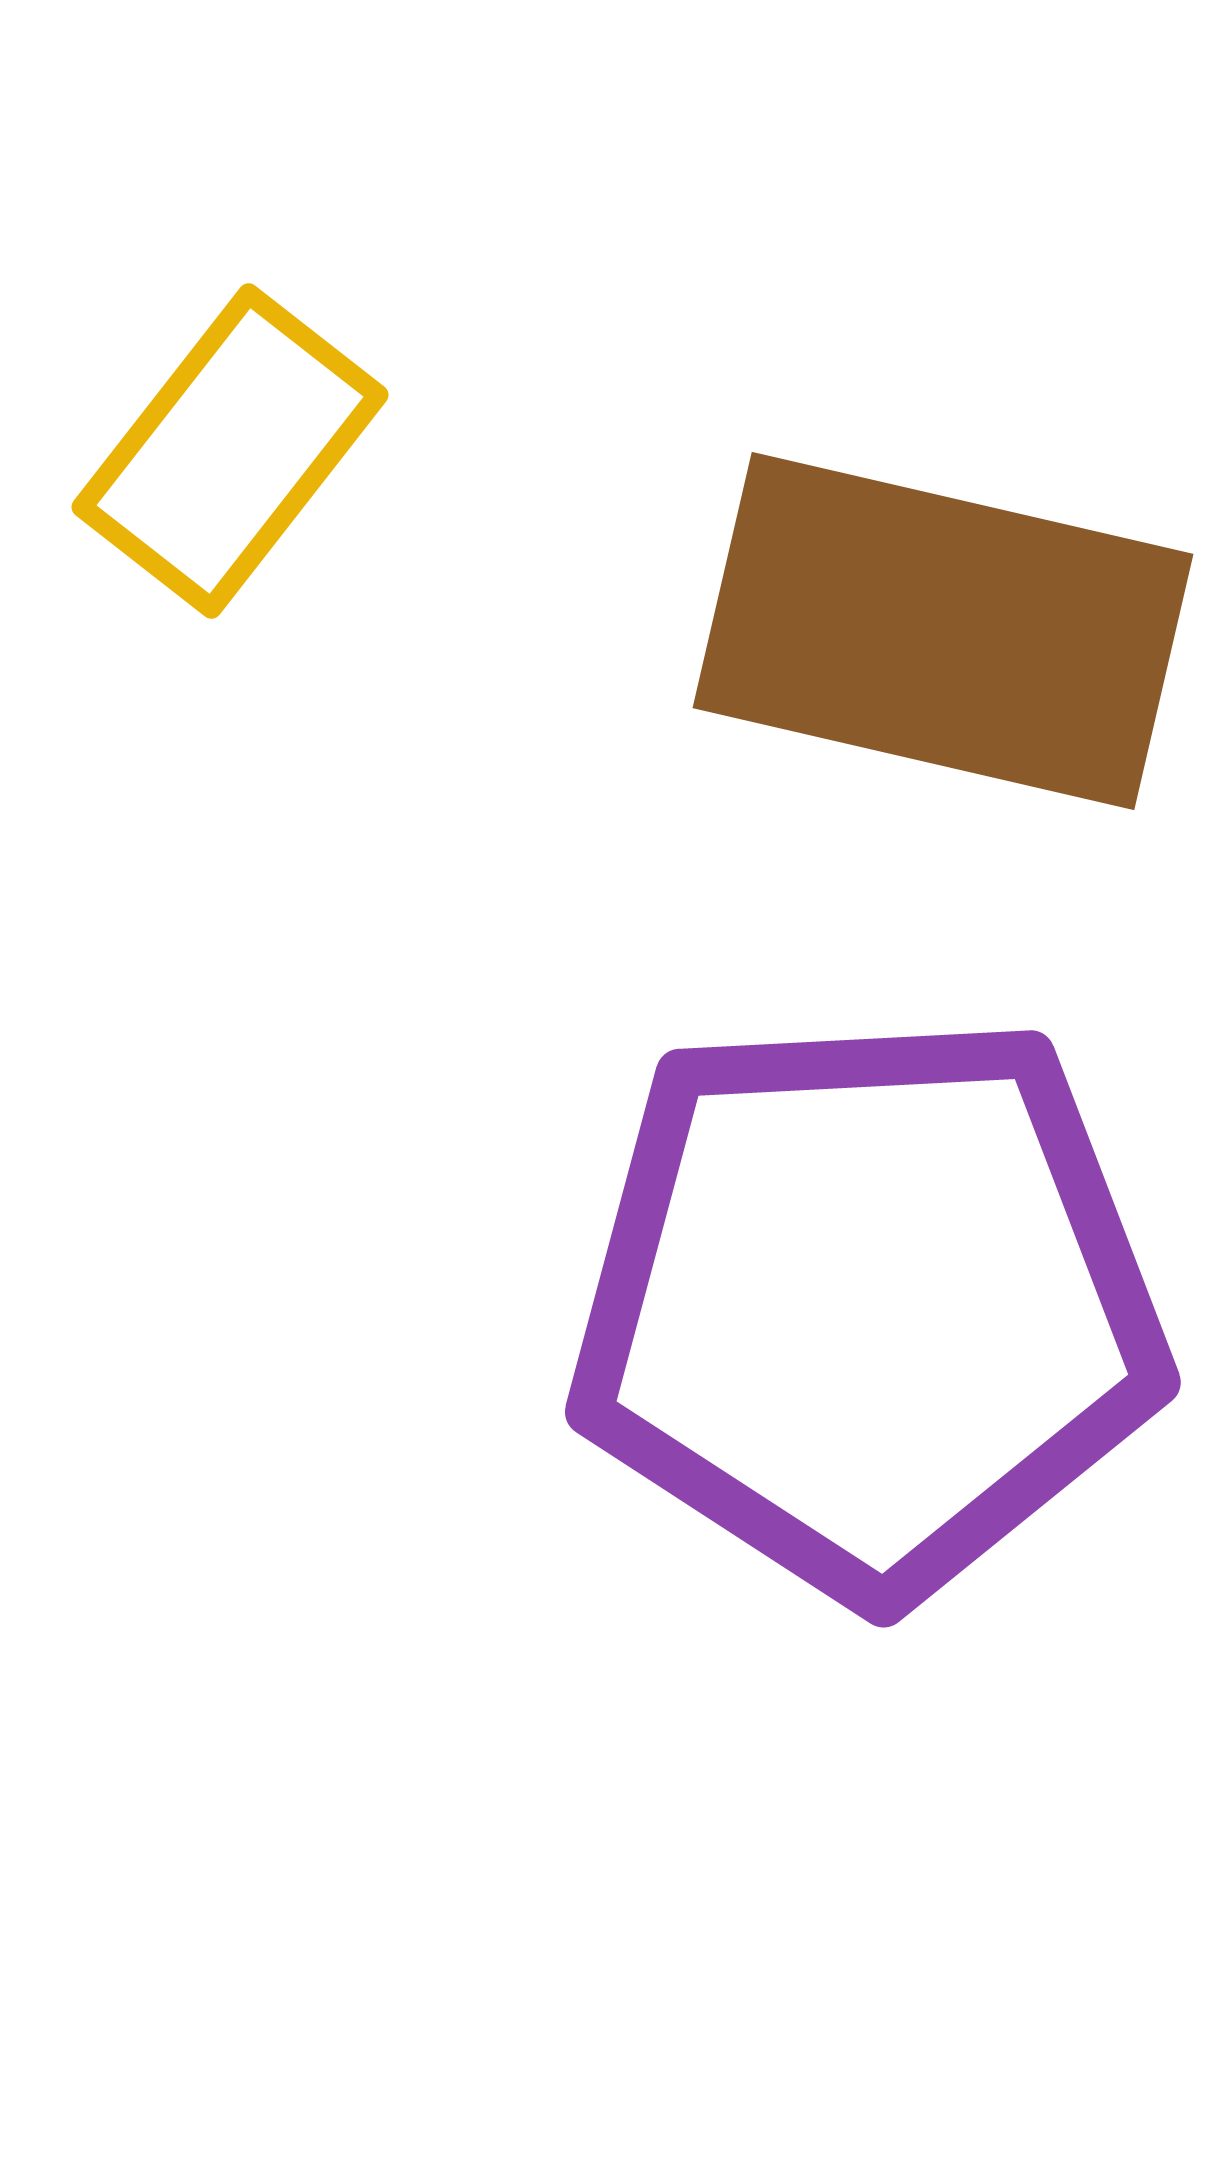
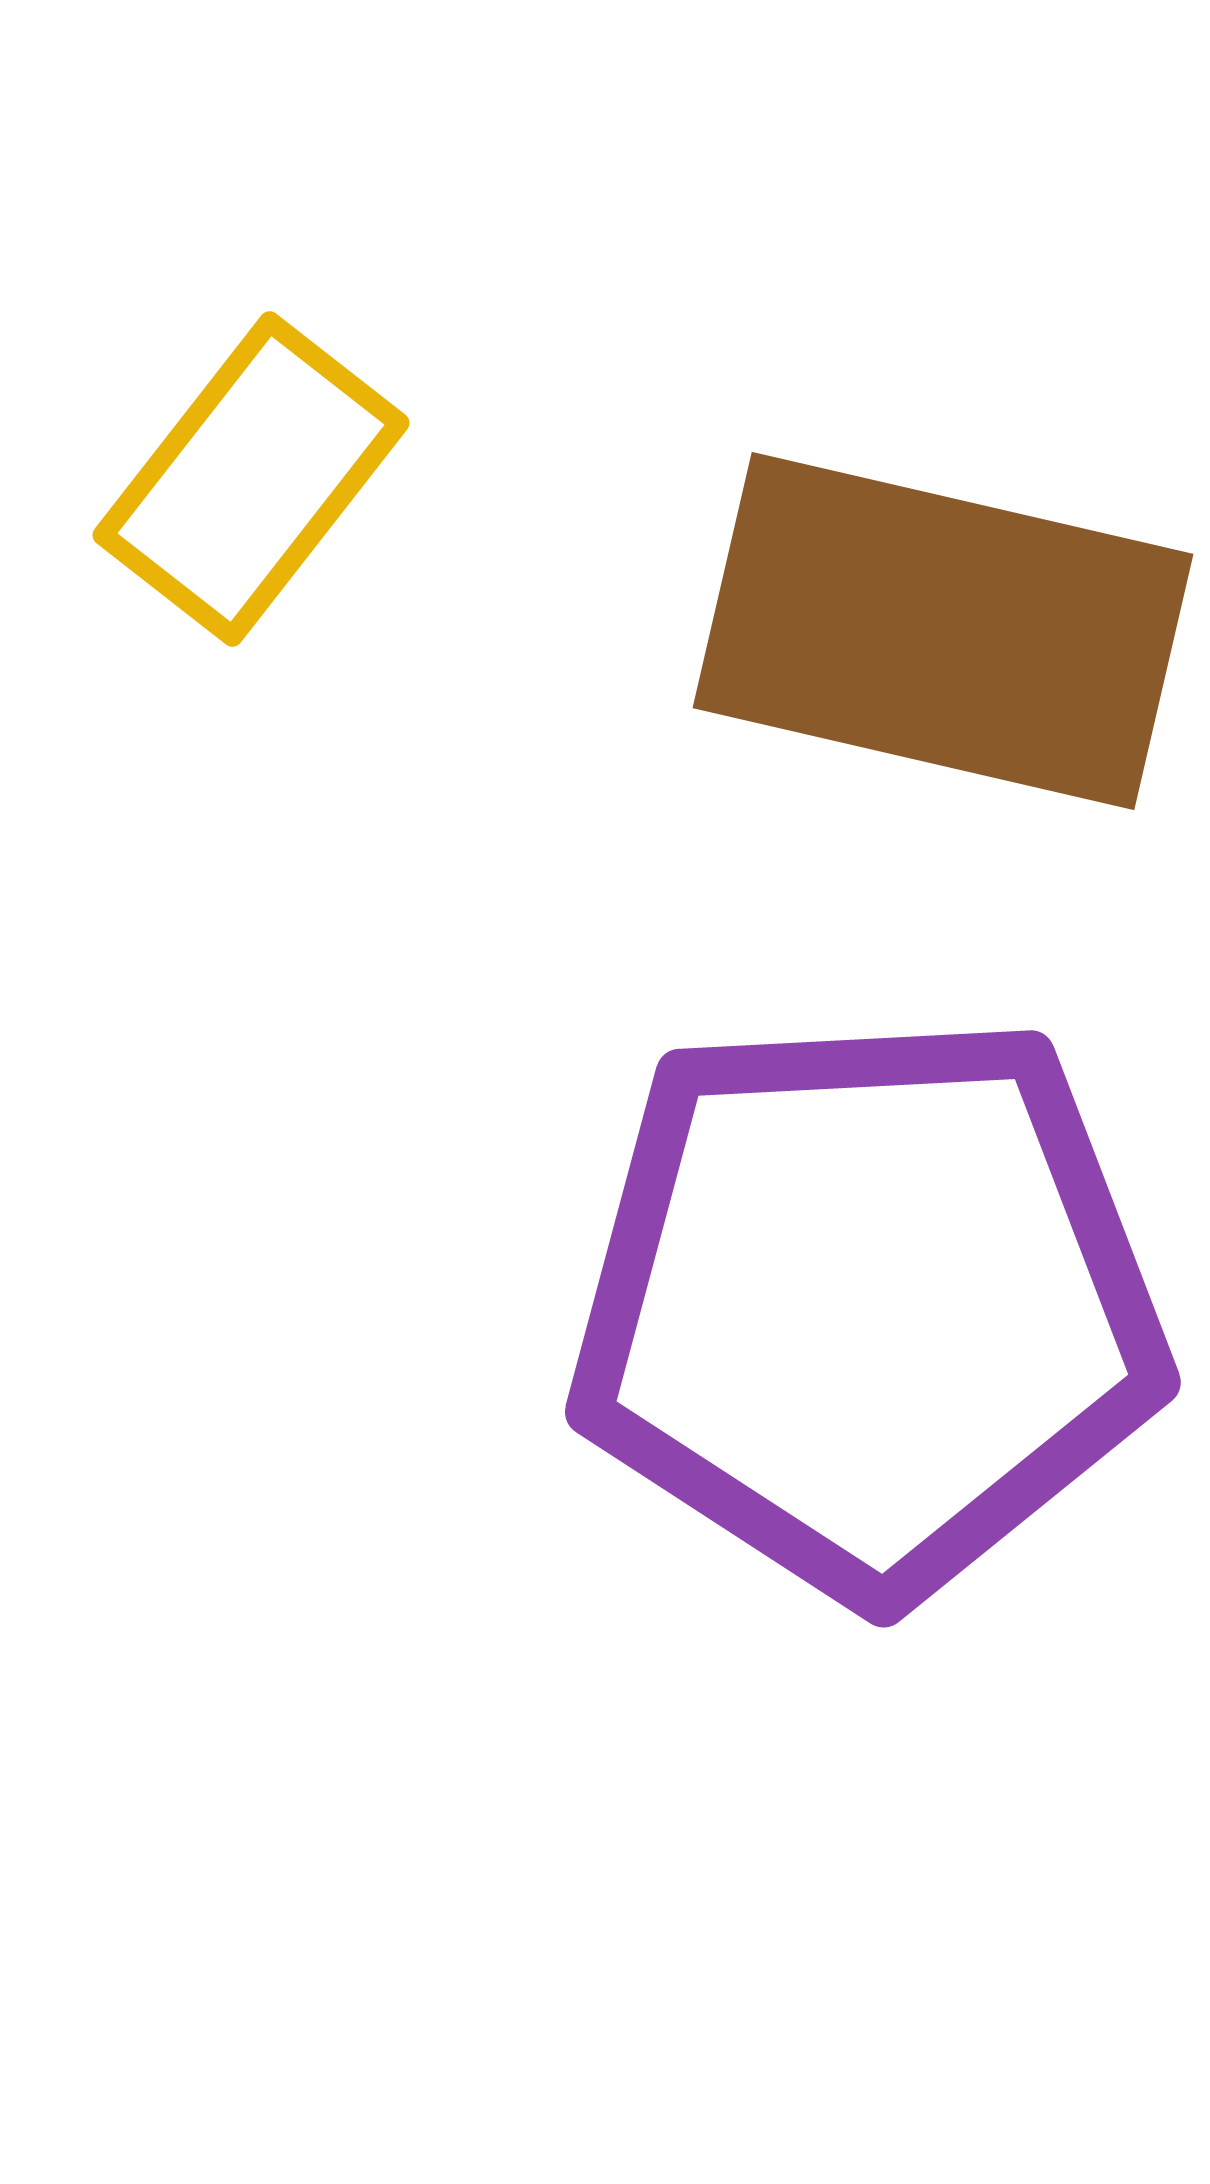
yellow rectangle: moved 21 px right, 28 px down
